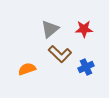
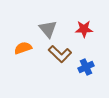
gray triangle: moved 2 px left; rotated 30 degrees counterclockwise
orange semicircle: moved 4 px left, 21 px up
